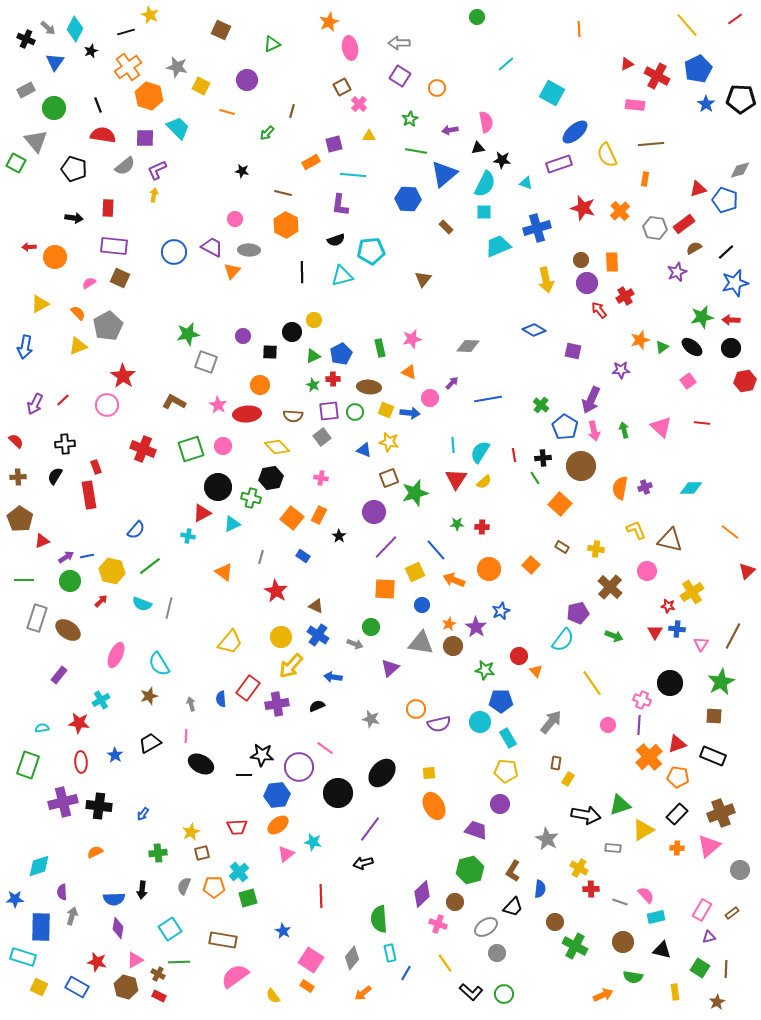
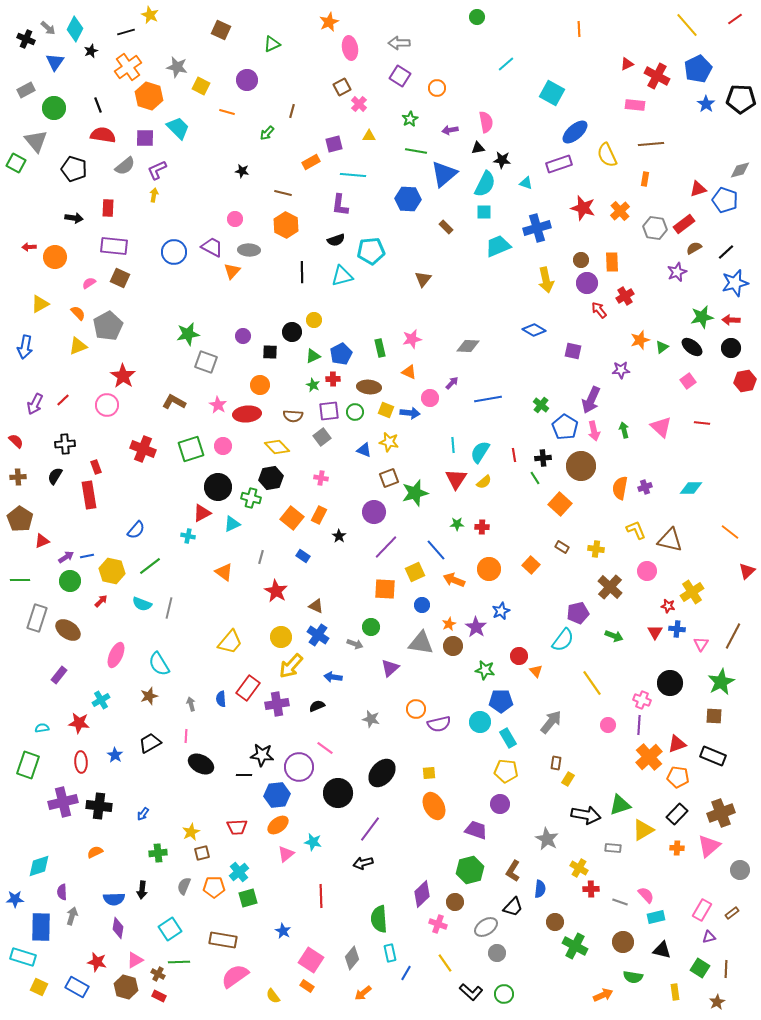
green line at (24, 580): moved 4 px left
